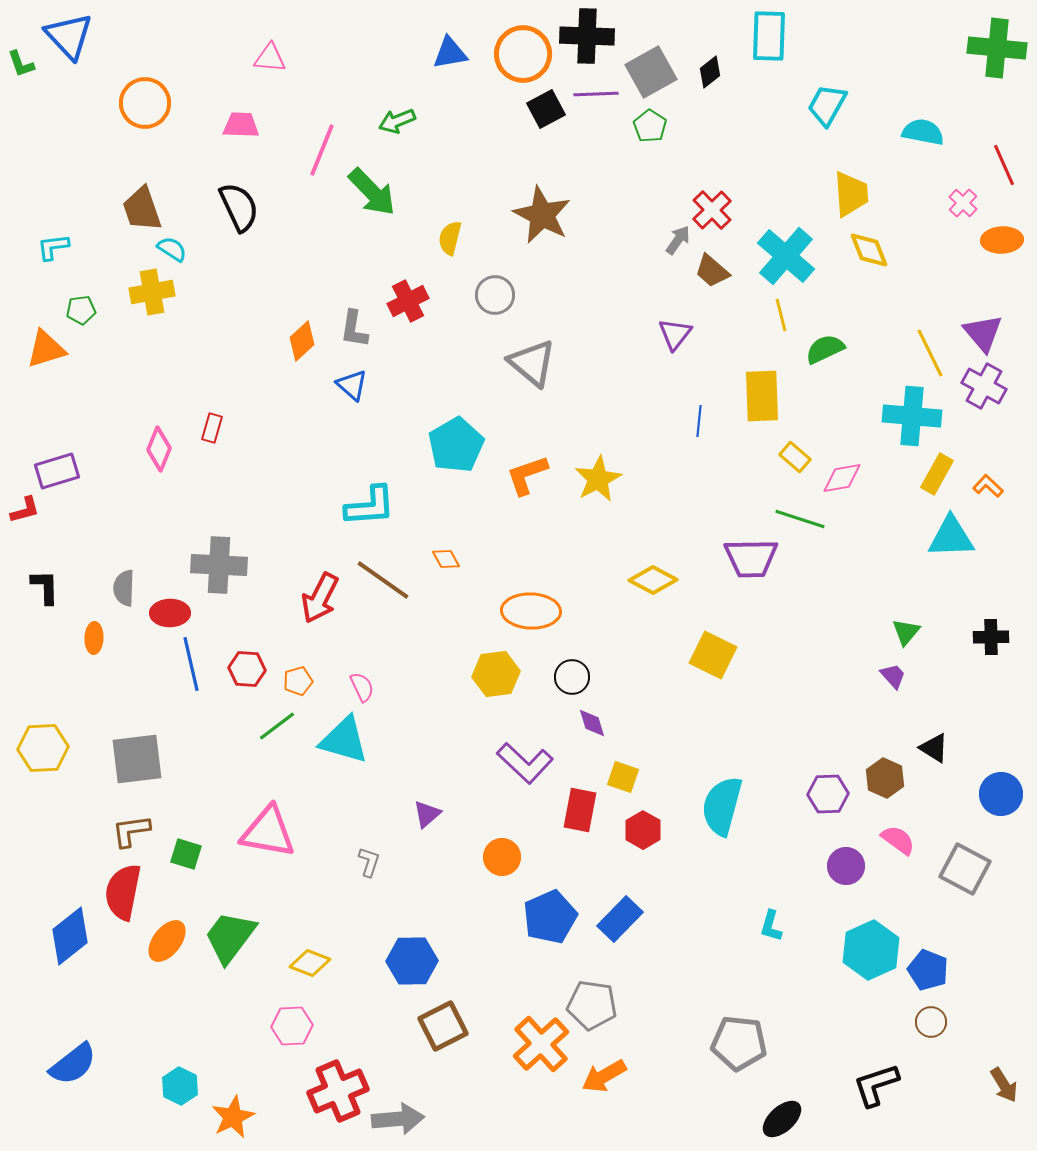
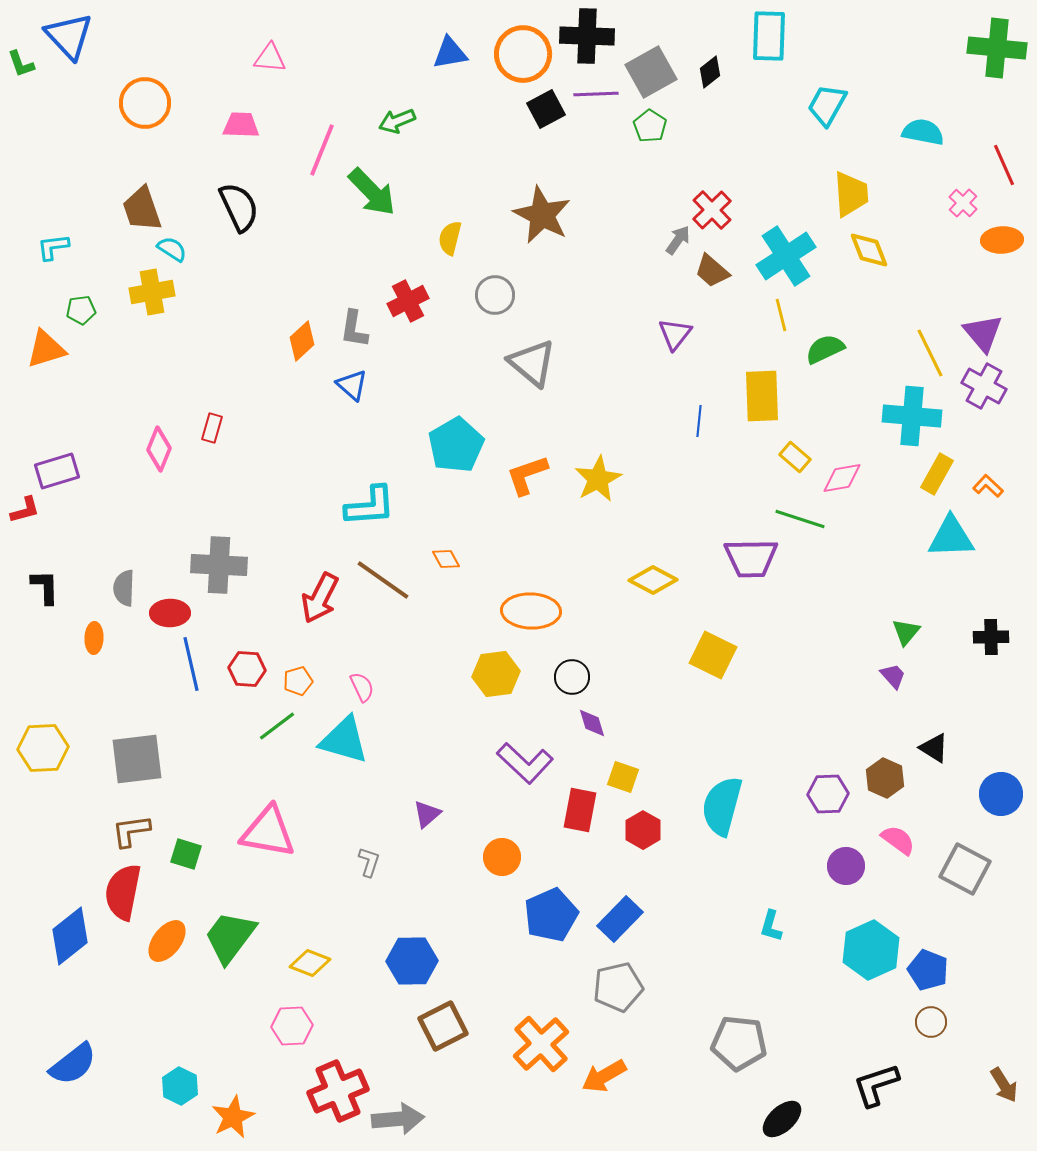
cyan cross at (786, 256): rotated 16 degrees clockwise
blue pentagon at (550, 917): moved 1 px right, 2 px up
gray pentagon at (592, 1005): moved 26 px right, 18 px up; rotated 21 degrees counterclockwise
